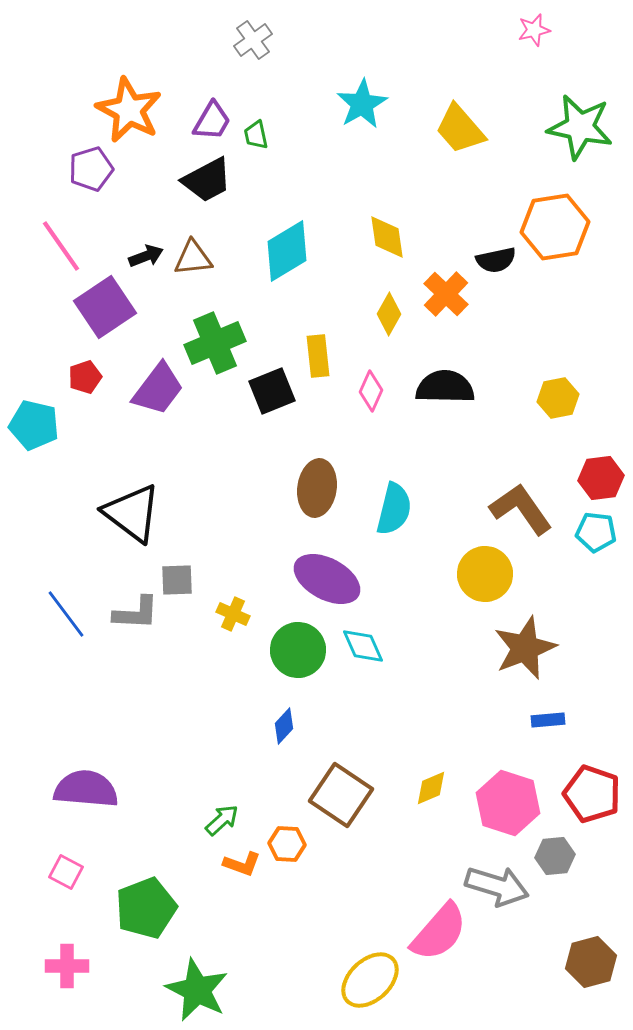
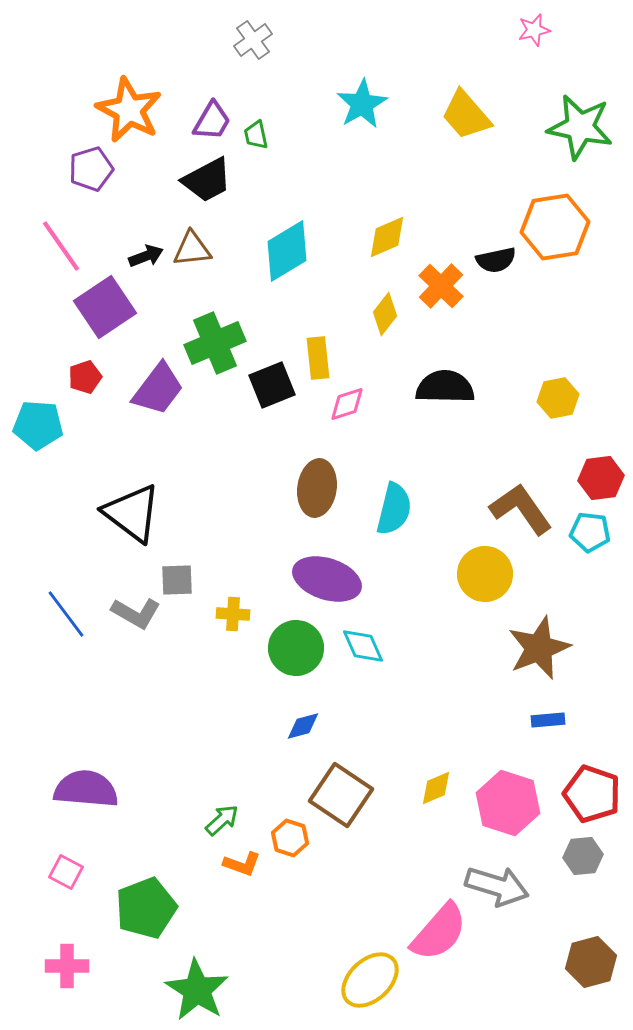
yellow trapezoid at (460, 129): moved 6 px right, 14 px up
yellow diamond at (387, 237): rotated 75 degrees clockwise
brown triangle at (193, 258): moved 1 px left, 9 px up
orange cross at (446, 294): moved 5 px left, 8 px up
yellow diamond at (389, 314): moved 4 px left; rotated 9 degrees clockwise
yellow rectangle at (318, 356): moved 2 px down
black square at (272, 391): moved 6 px up
pink diamond at (371, 391): moved 24 px left, 13 px down; rotated 48 degrees clockwise
cyan pentagon at (34, 425): moved 4 px right; rotated 9 degrees counterclockwise
cyan pentagon at (596, 532): moved 6 px left
purple ellipse at (327, 579): rotated 10 degrees counterclockwise
gray L-shape at (136, 613): rotated 27 degrees clockwise
yellow cross at (233, 614): rotated 20 degrees counterclockwise
brown star at (525, 648): moved 14 px right
green circle at (298, 650): moved 2 px left, 2 px up
blue diamond at (284, 726): moved 19 px right; rotated 33 degrees clockwise
yellow diamond at (431, 788): moved 5 px right
orange hexagon at (287, 844): moved 3 px right, 6 px up; rotated 15 degrees clockwise
gray hexagon at (555, 856): moved 28 px right
green star at (197, 990): rotated 6 degrees clockwise
